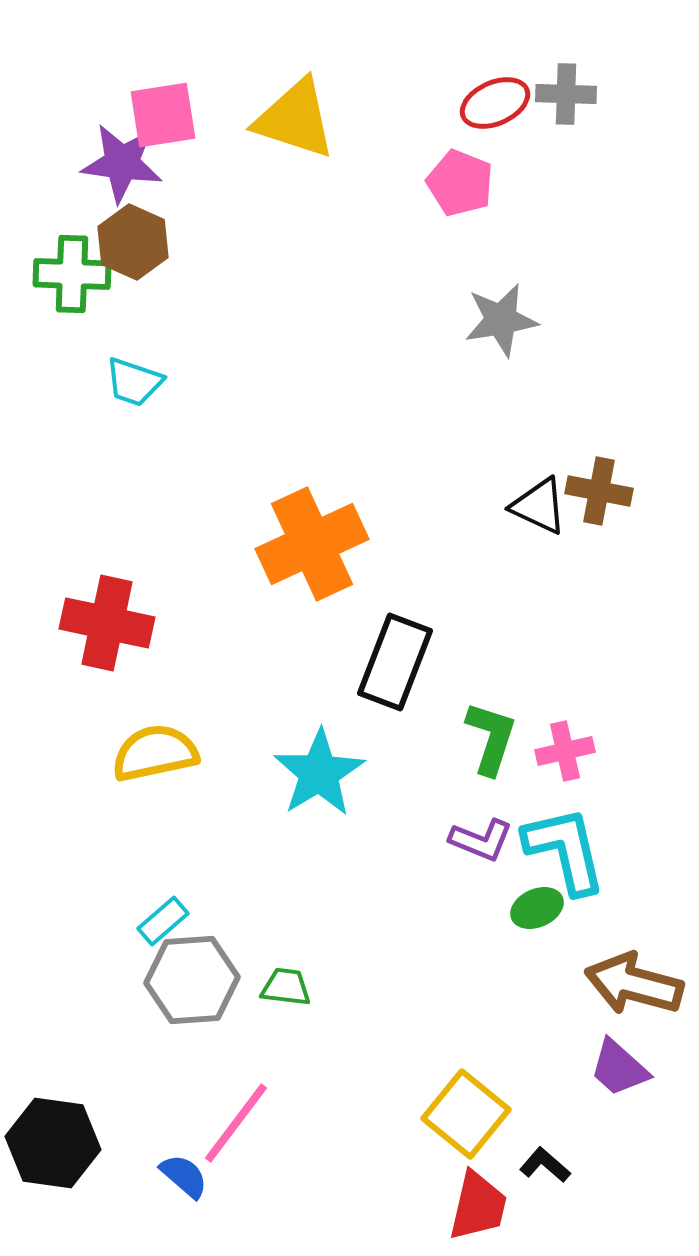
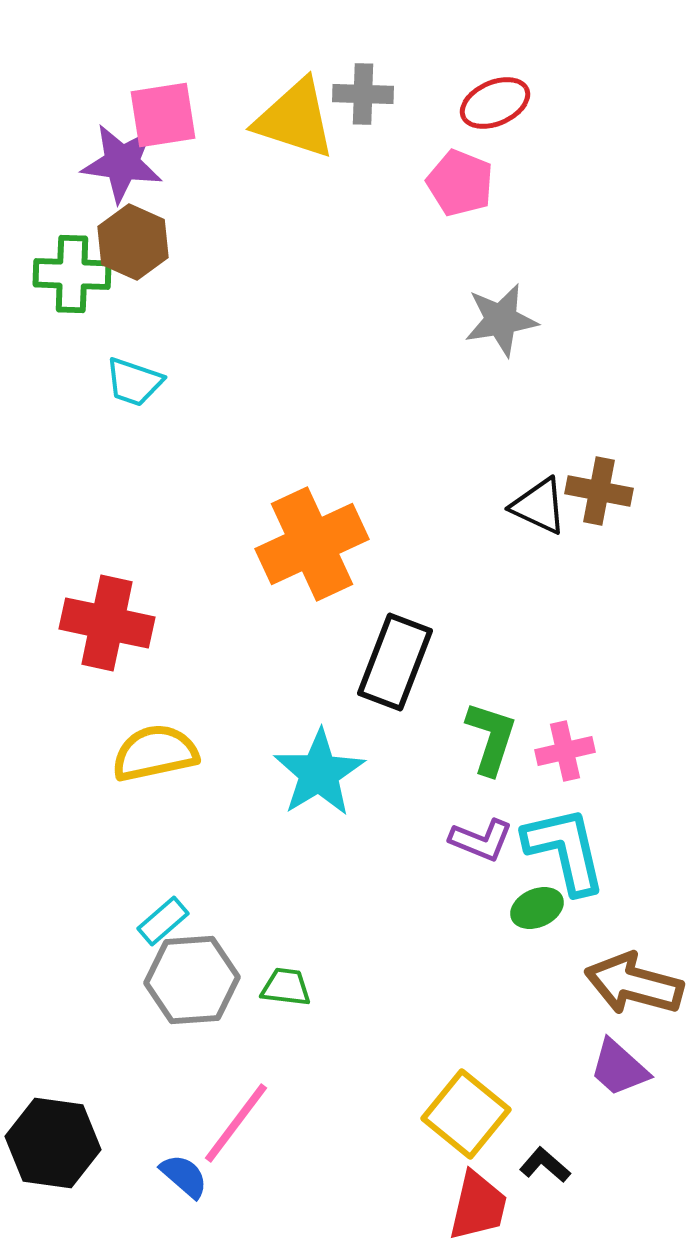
gray cross: moved 203 px left
